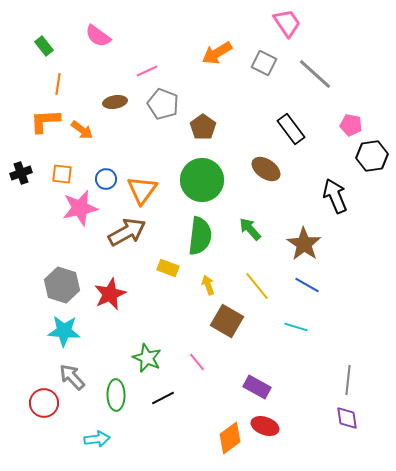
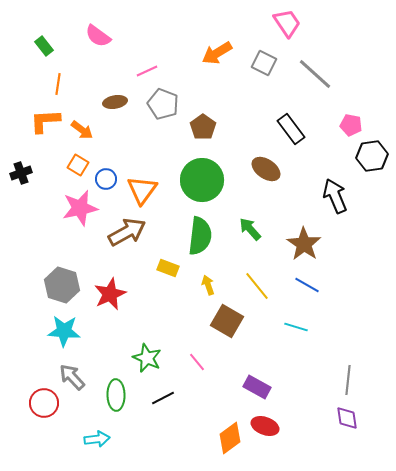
orange square at (62, 174): moved 16 px right, 9 px up; rotated 25 degrees clockwise
